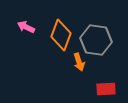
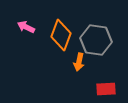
orange arrow: rotated 30 degrees clockwise
